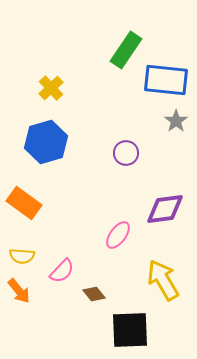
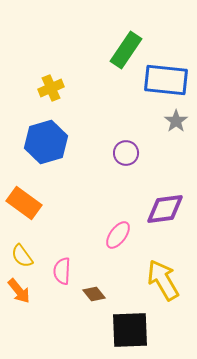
yellow cross: rotated 20 degrees clockwise
yellow semicircle: rotated 50 degrees clockwise
pink semicircle: rotated 140 degrees clockwise
